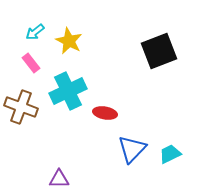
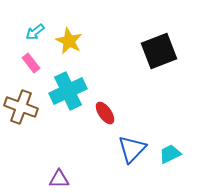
red ellipse: rotated 45 degrees clockwise
